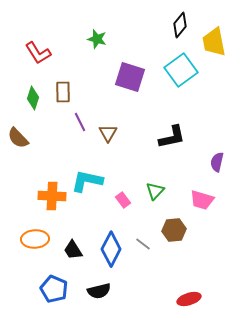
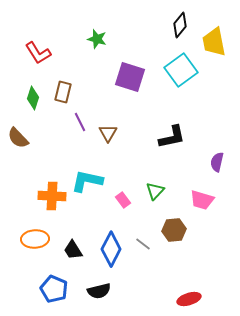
brown rectangle: rotated 15 degrees clockwise
